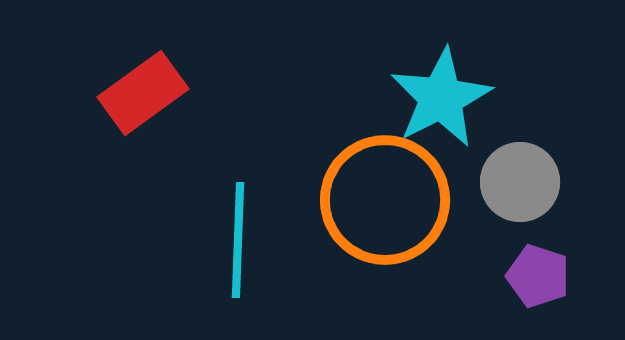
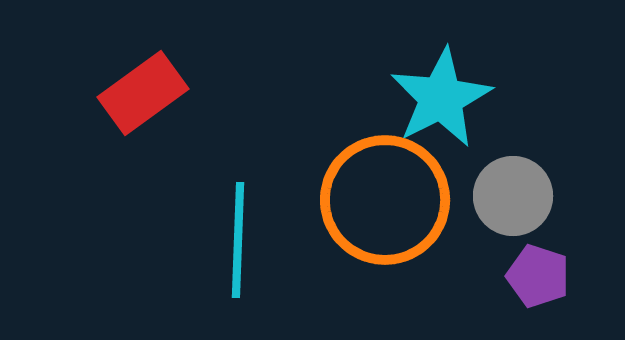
gray circle: moved 7 px left, 14 px down
